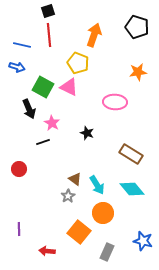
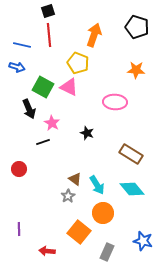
orange star: moved 2 px left, 2 px up; rotated 12 degrees clockwise
